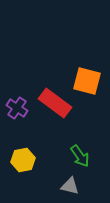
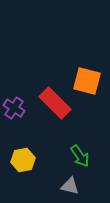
red rectangle: rotated 8 degrees clockwise
purple cross: moved 3 px left
